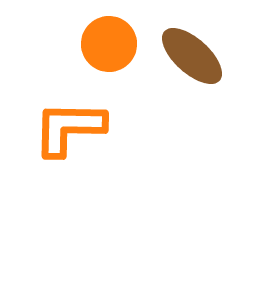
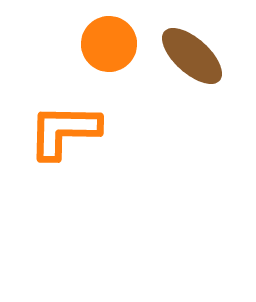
orange L-shape: moved 5 px left, 3 px down
